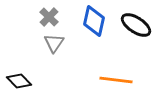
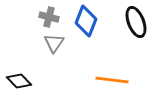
gray cross: rotated 30 degrees counterclockwise
blue diamond: moved 8 px left; rotated 8 degrees clockwise
black ellipse: moved 3 px up; rotated 36 degrees clockwise
orange line: moved 4 px left
